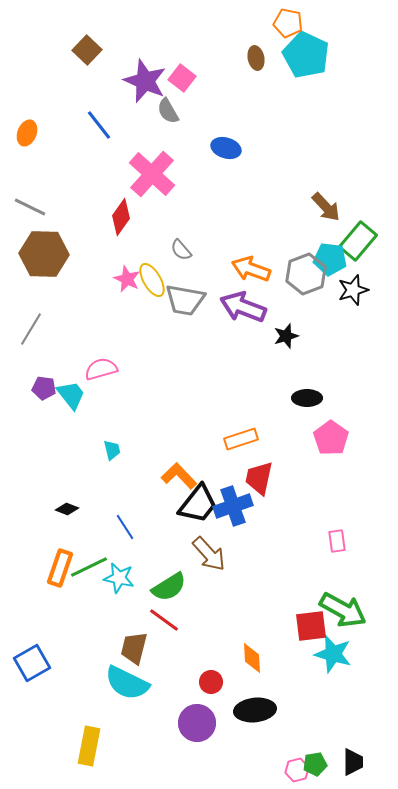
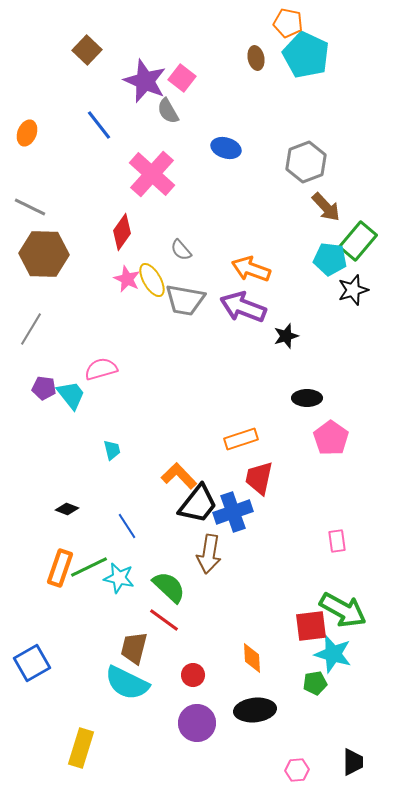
red diamond at (121, 217): moved 1 px right, 15 px down
gray hexagon at (306, 274): moved 112 px up
blue cross at (233, 506): moved 6 px down
blue line at (125, 527): moved 2 px right, 1 px up
brown arrow at (209, 554): rotated 51 degrees clockwise
green semicircle at (169, 587): rotated 105 degrees counterclockwise
red circle at (211, 682): moved 18 px left, 7 px up
yellow rectangle at (89, 746): moved 8 px left, 2 px down; rotated 6 degrees clockwise
green pentagon at (315, 764): moved 81 px up
pink hexagon at (297, 770): rotated 10 degrees clockwise
